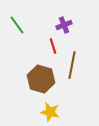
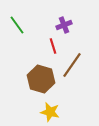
brown line: rotated 24 degrees clockwise
